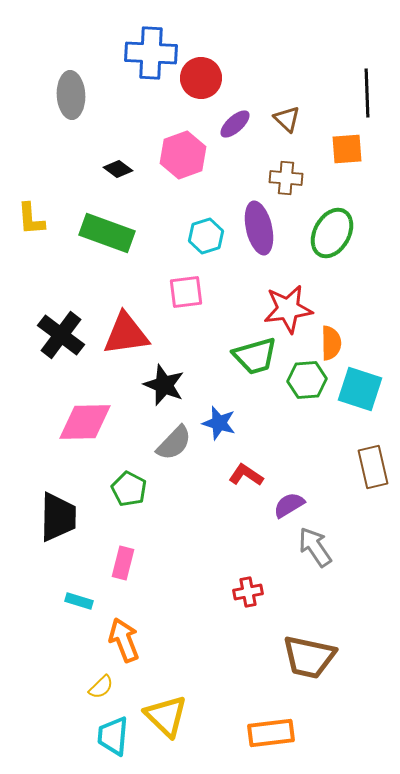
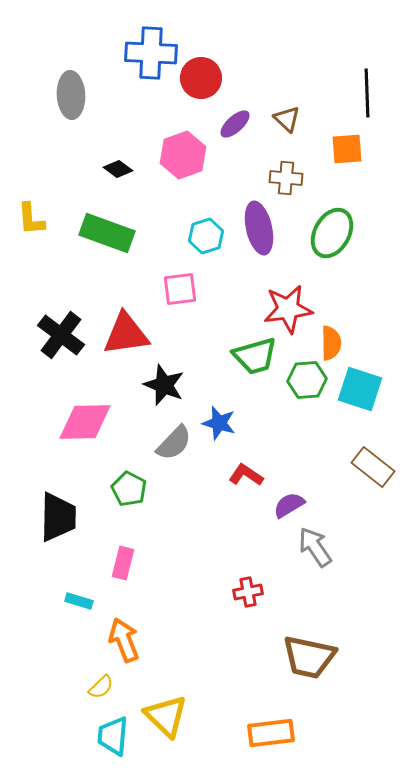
pink square at (186, 292): moved 6 px left, 3 px up
brown rectangle at (373, 467): rotated 39 degrees counterclockwise
